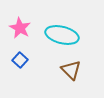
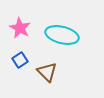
blue square: rotated 14 degrees clockwise
brown triangle: moved 24 px left, 2 px down
